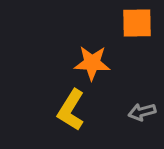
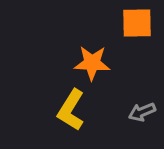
gray arrow: rotated 8 degrees counterclockwise
